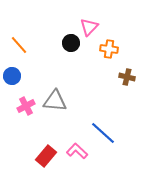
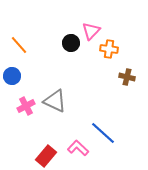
pink triangle: moved 2 px right, 4 px down
gray triangle: rotated 20 degrees clockwise
pink L-shape: moved 1 px right, 3 px up
